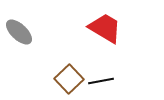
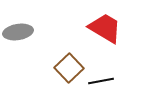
gray ellipse: moved 1 px left; rotated 52 degrees counterclockwise
brown square: moved 11 px up
